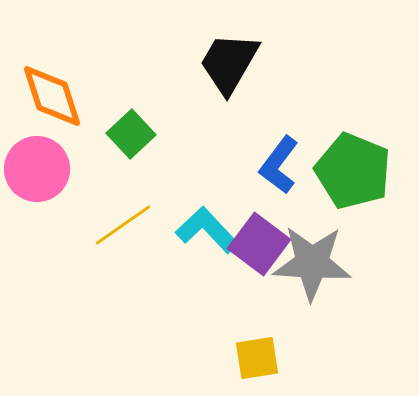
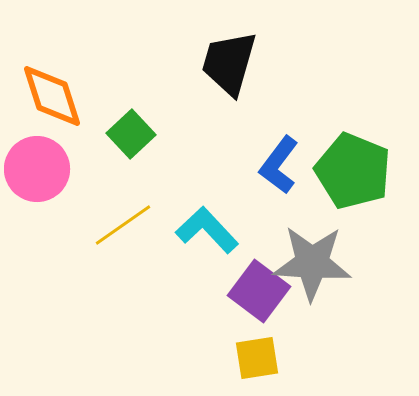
black trapezoid: rotated 14 degrees counterclockwise
purple square: moved 47 px down
